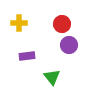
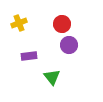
yellow cross: rotated 21 degrees counterclockwise
purple rectangle: moved 2 px right
